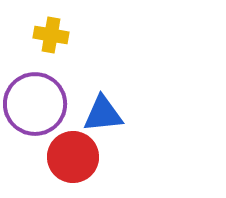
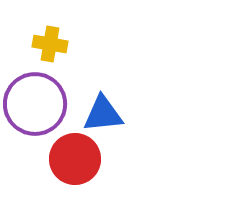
yellow cross: moved 1 px left, 9 px down
red circle: moved 2 px right, 2 px down
